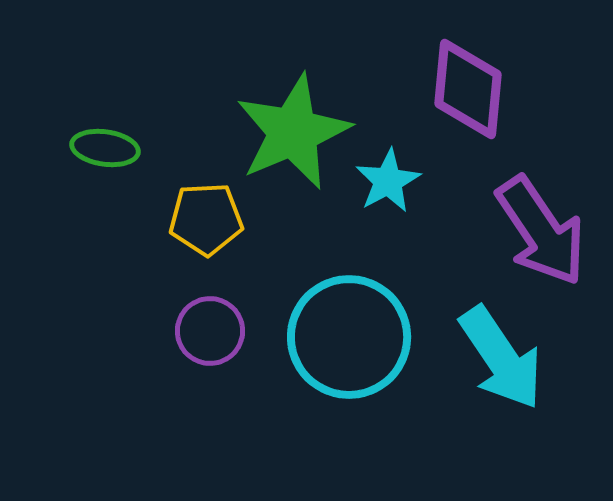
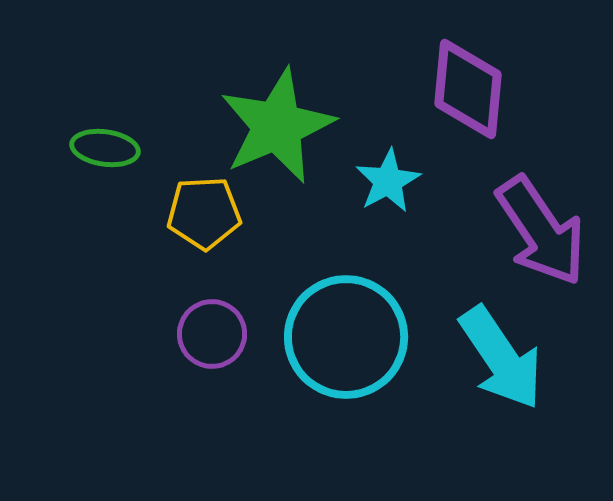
green star: moved 16 px left, 6 px up
yellow pentagon: moved 2 px left, 6 px up
purple circle: moved 2 px right, 3 px down
cyan circle: moved 3 px left
